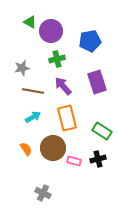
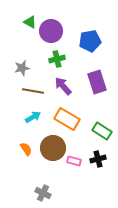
orange rectangle: moved 1 px down; rotated 45 degrees counterclockwise
